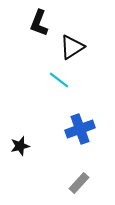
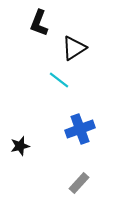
black triangle: moved 2 px right, 1 px down
